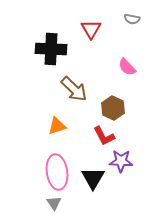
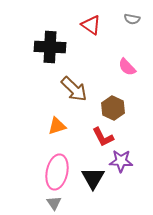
red triangle: moved 4 px up; rotated 25 degrees counterclockwise
black cross: moved 1 px left, 2 px up
red L-shape: moved 1 px left, 1 px down
pink ellipse: rotated 20 degrees clockwise
